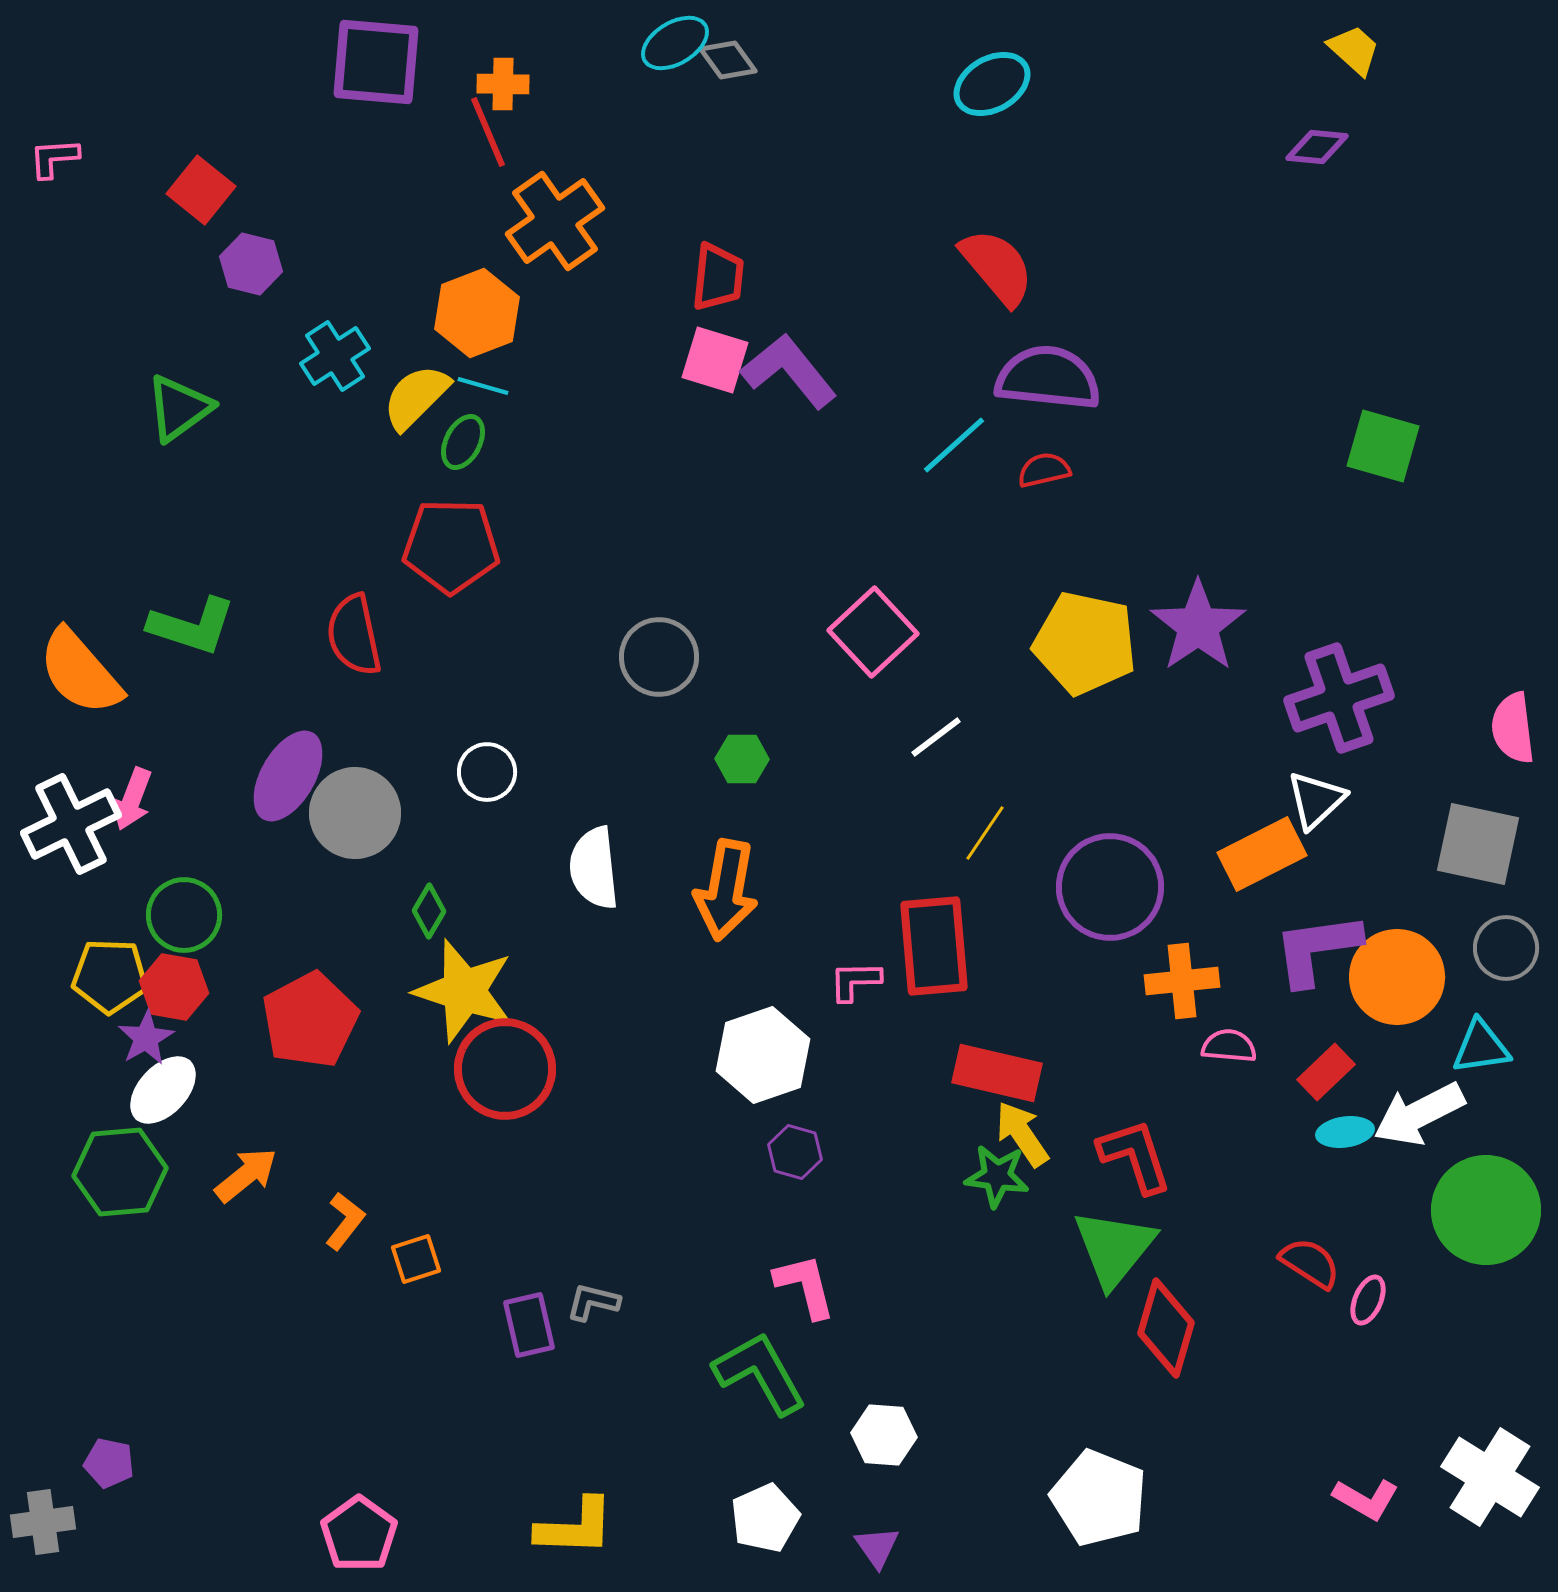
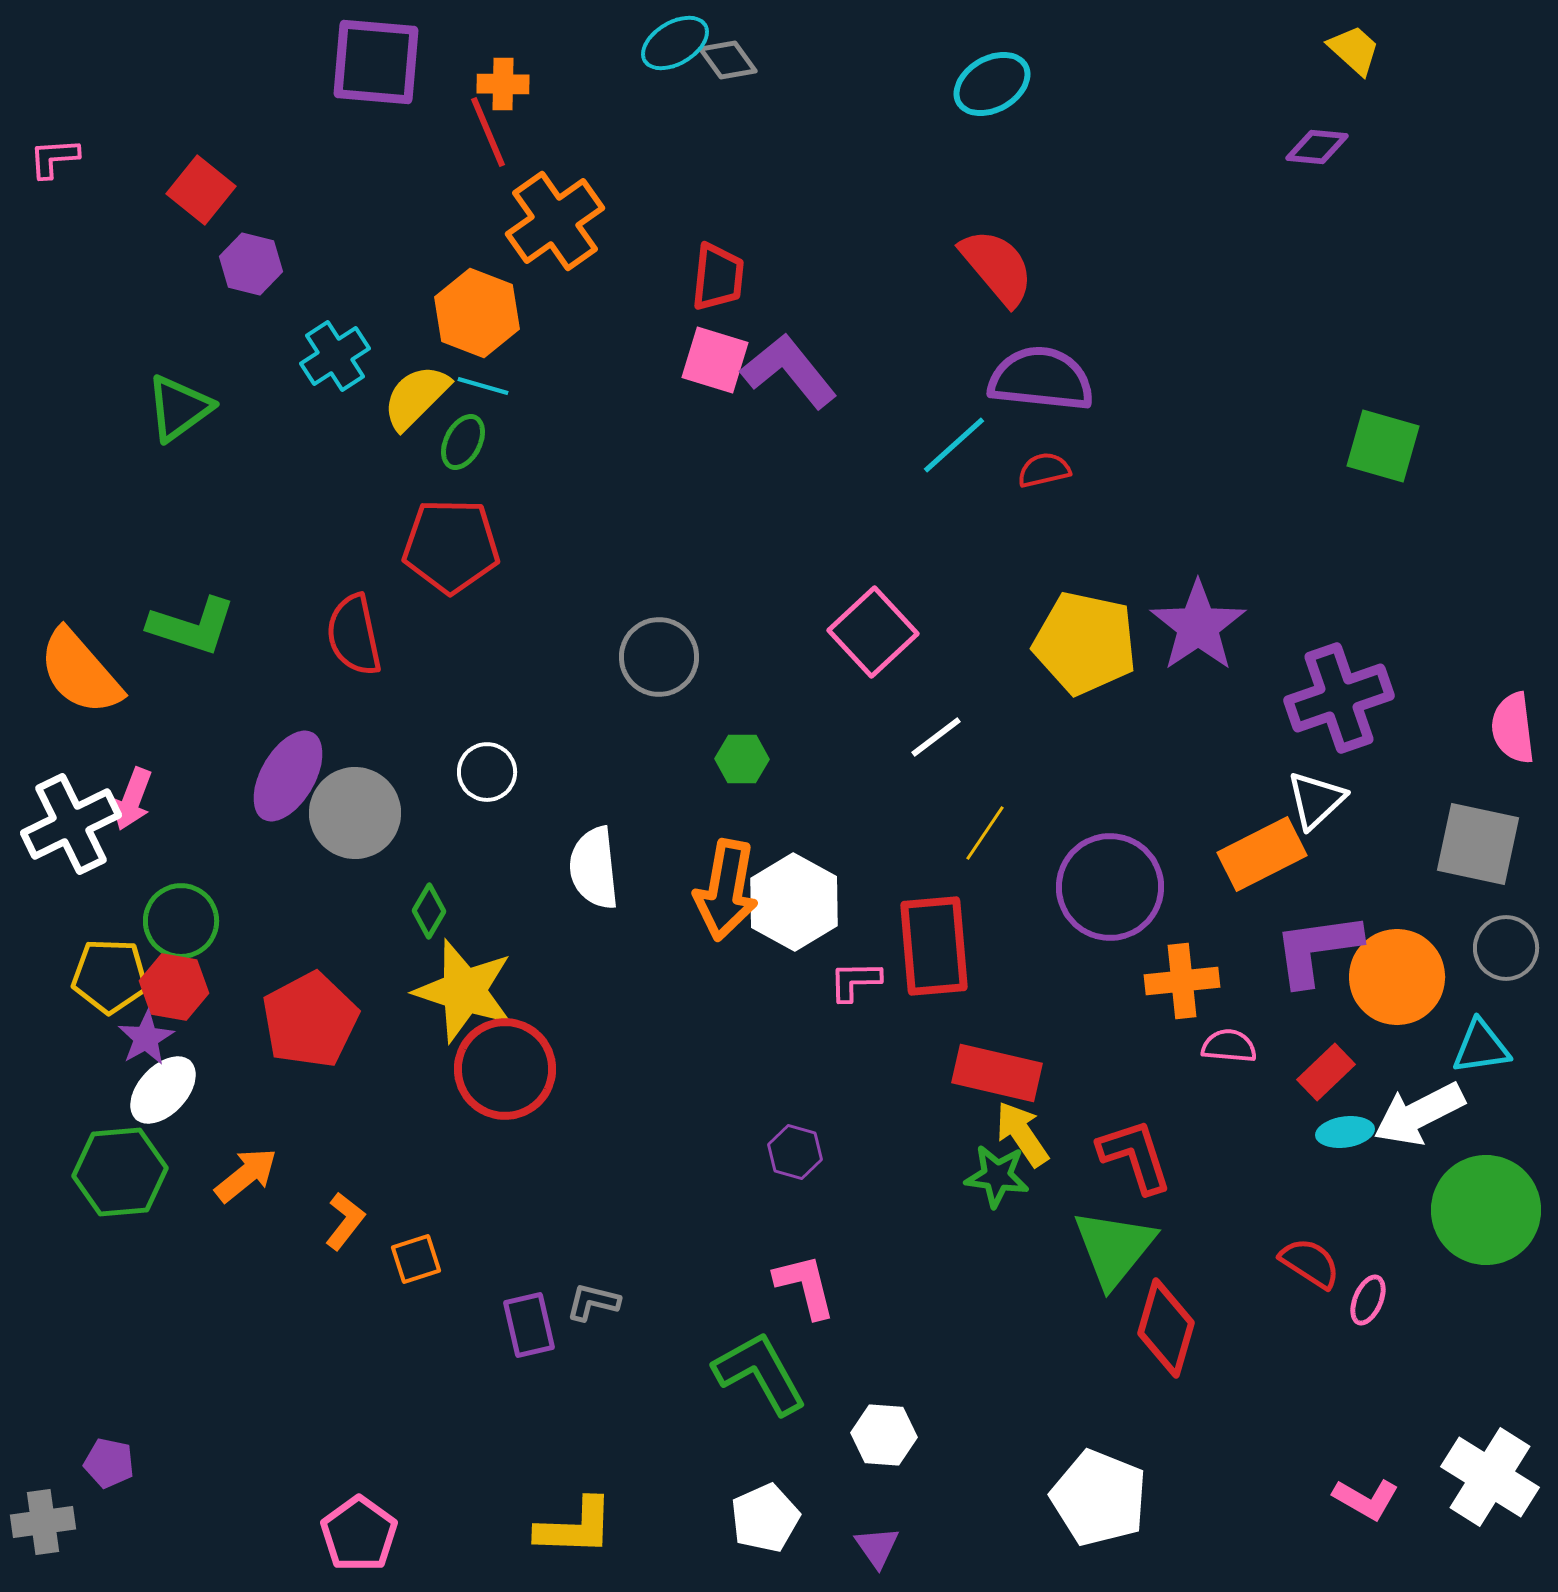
orange hexagon at (477, 313): rotated 18 degrees counterclockwise
purple semicircle at (1048, 378): moved 7 px left, 1 px down
green circle at (184, 915): moved 3 px left, 6 px down
white hexagon at (763, 1055): moved 31 px right, 153 px up; rotated 12 degrees counterclockwise
